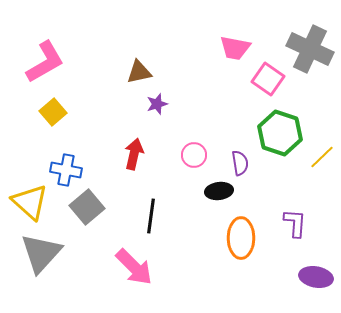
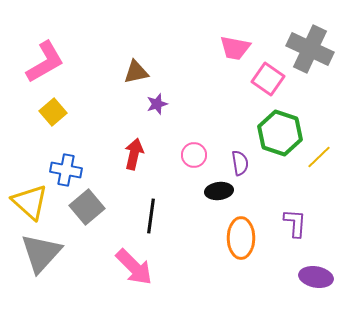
brown triangle: moved 3 px left
yellow line: moved 3 px left
